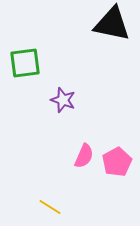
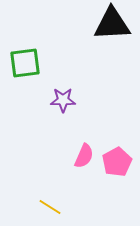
black triangle: rotated 15 degrees counterclockwise
purple star: rotated 20 degrees counterclockwise
